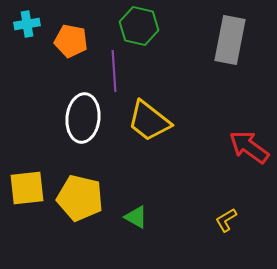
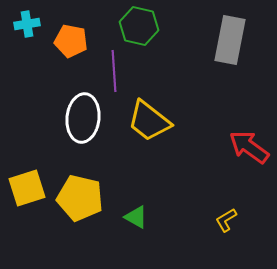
yellow square: rotated 12 degrees counterclockwise
